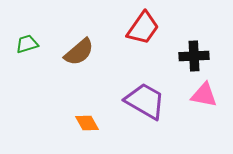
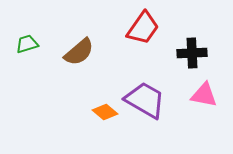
black cross: moved 2 px left, 3 px up
purple trapezoid: moved 1 px up
orange diamond: moved 18 px right, 11 px up; rotated 20 degrees counterclockwise
